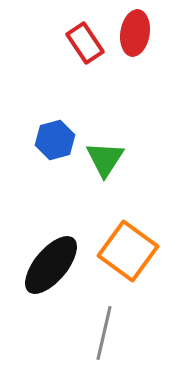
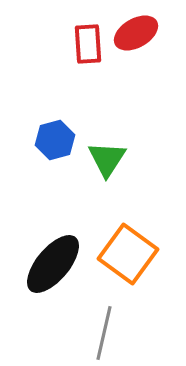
red ellipse: moved 1 px right; rotated 51 degrees clockwise
red rectangle: moved 3 px right, 1 px down; rotated 30 degrees clockwise
green triangle: moved 2 px right
orange square: moved 3 px down
black ellipse: moved 2 px right, 1 px up
